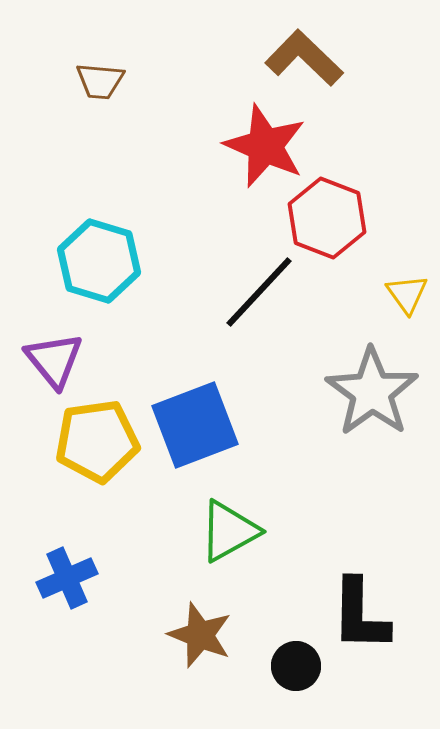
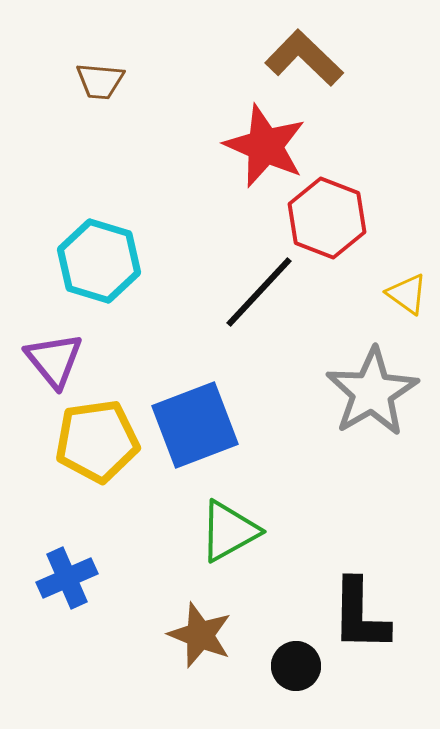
yellow triangle: rotated 18 degrees counterclockwise
gray star: rotated 6 degrees clockwise
